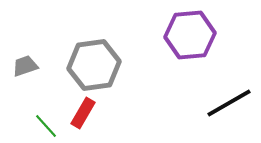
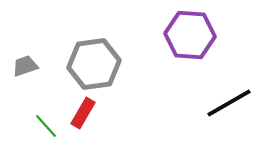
purple hexagon: rotated 9 degrees clockwise
gray hexagon: moved 1 px up
